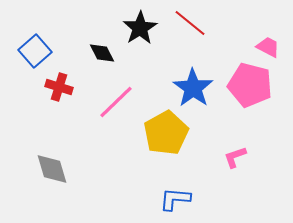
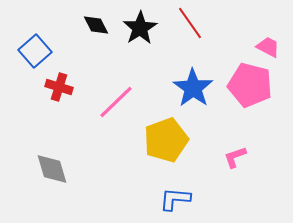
red line: rotated 16 degrees clockwise
black diamond: moved 6 px left, 28 px up
yellow pentagon: moved 7 px down; rotated 9 degrees clockwise
